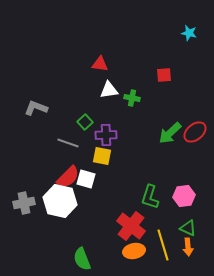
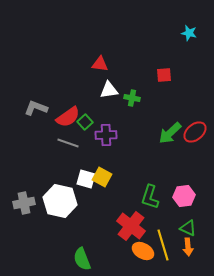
yellow square: moved 21 px down; rotated 18 degrees clockwise
red semicircle: moved 60 px up; rotated 10 degrees clockwise
orange ellipse: moved 9 px right; rotated 40 degrees clockwise
